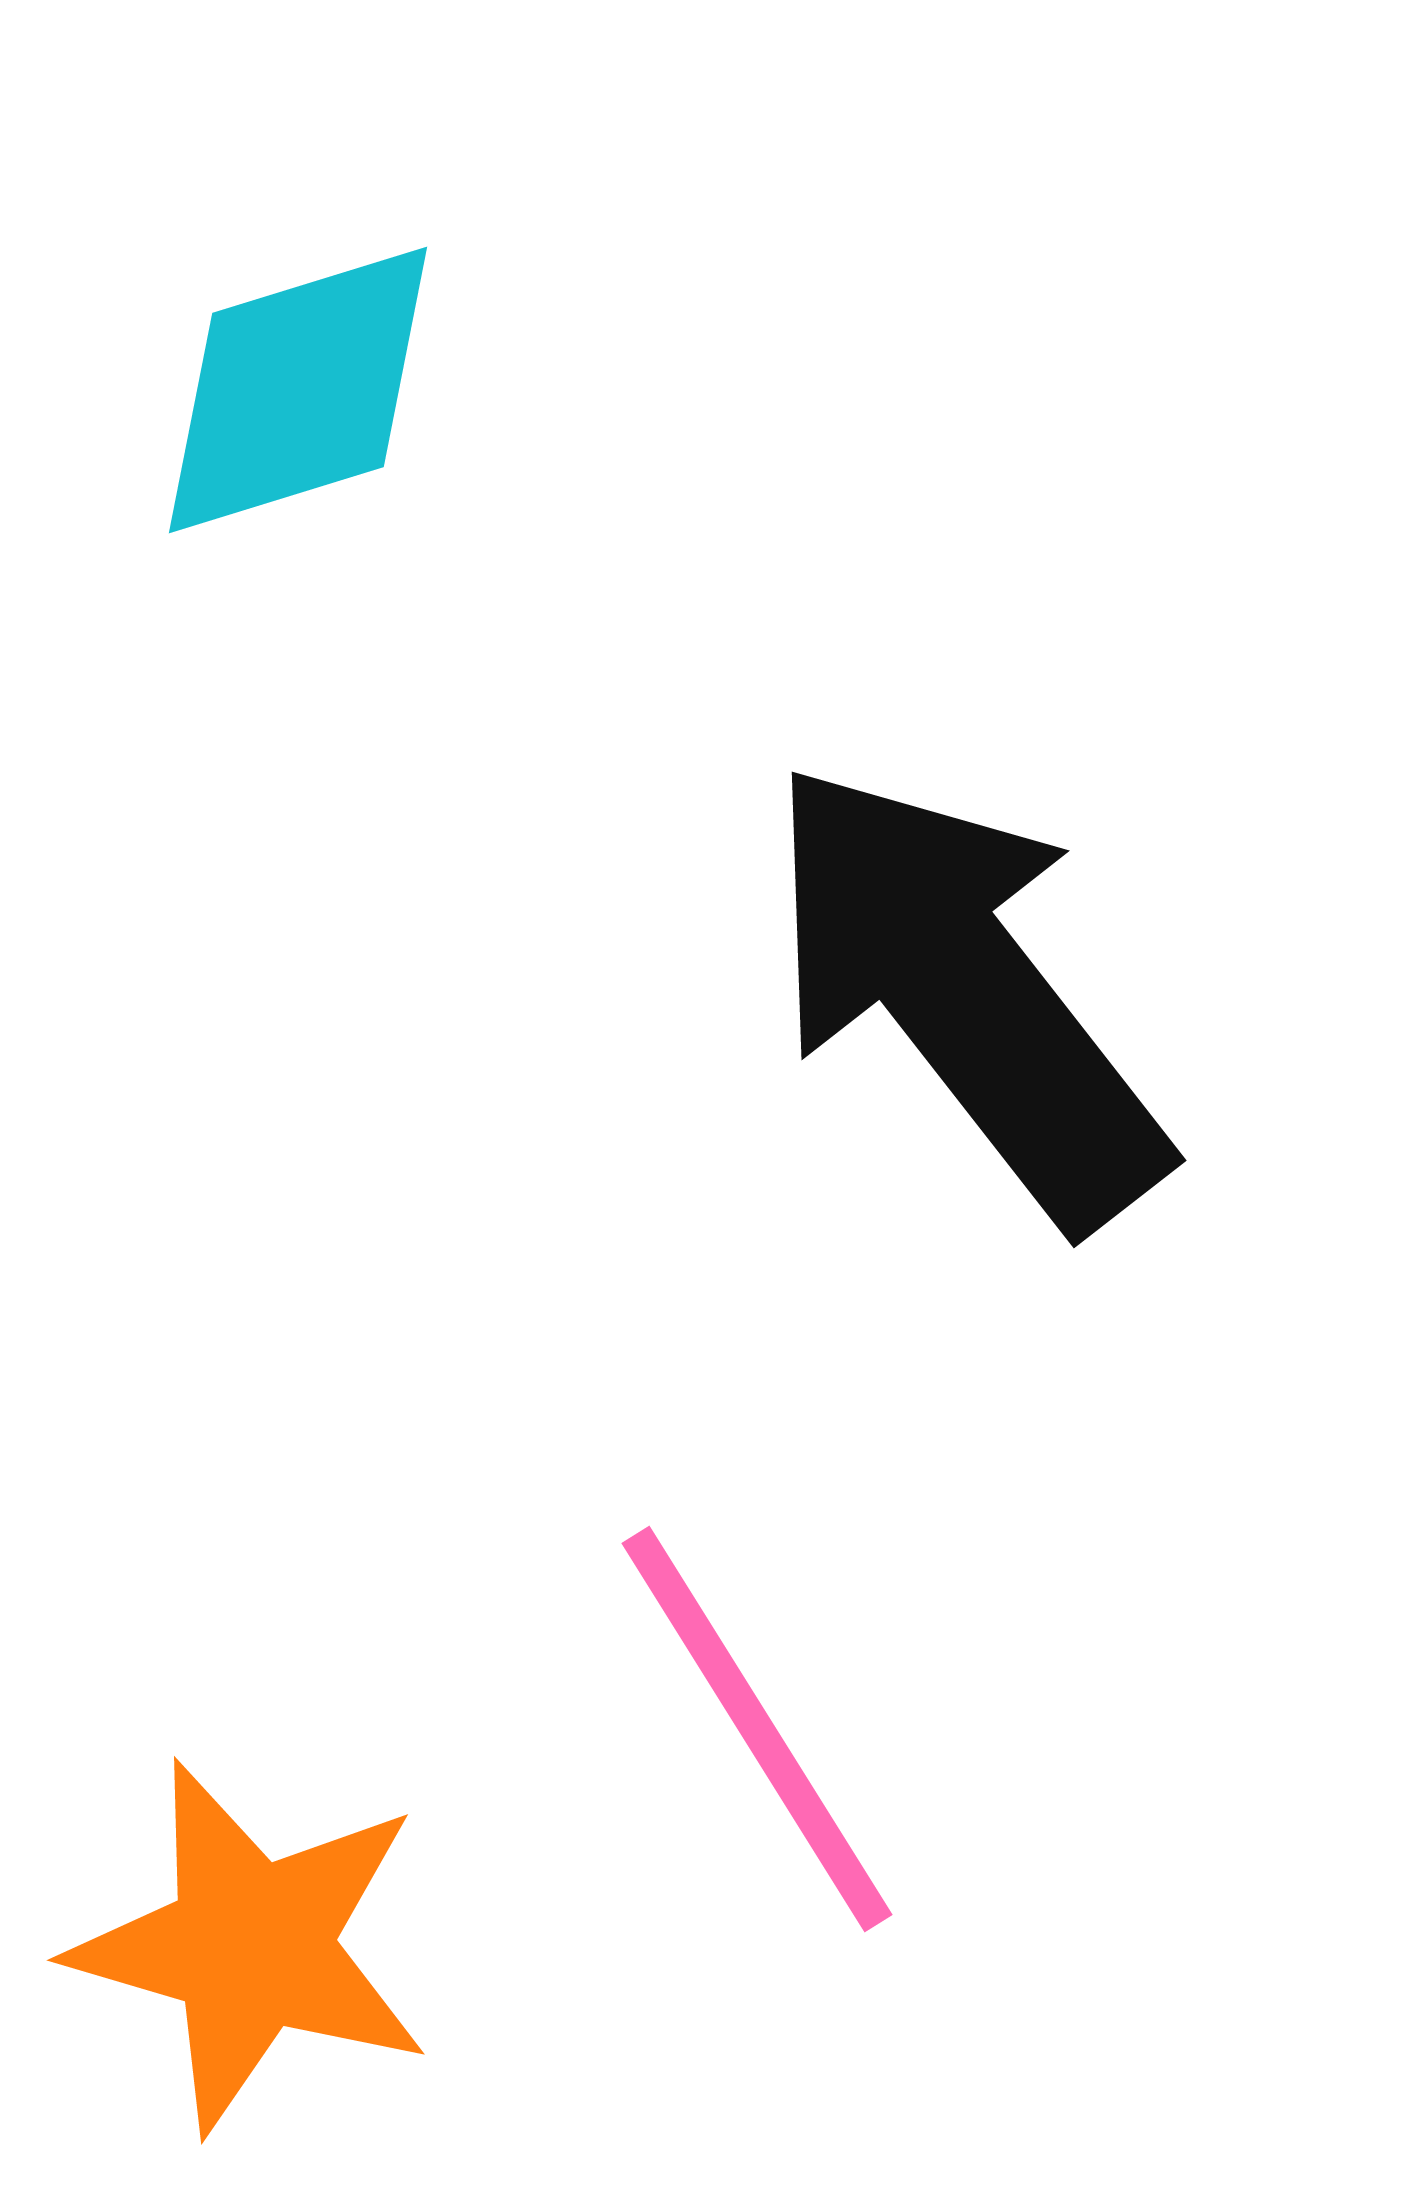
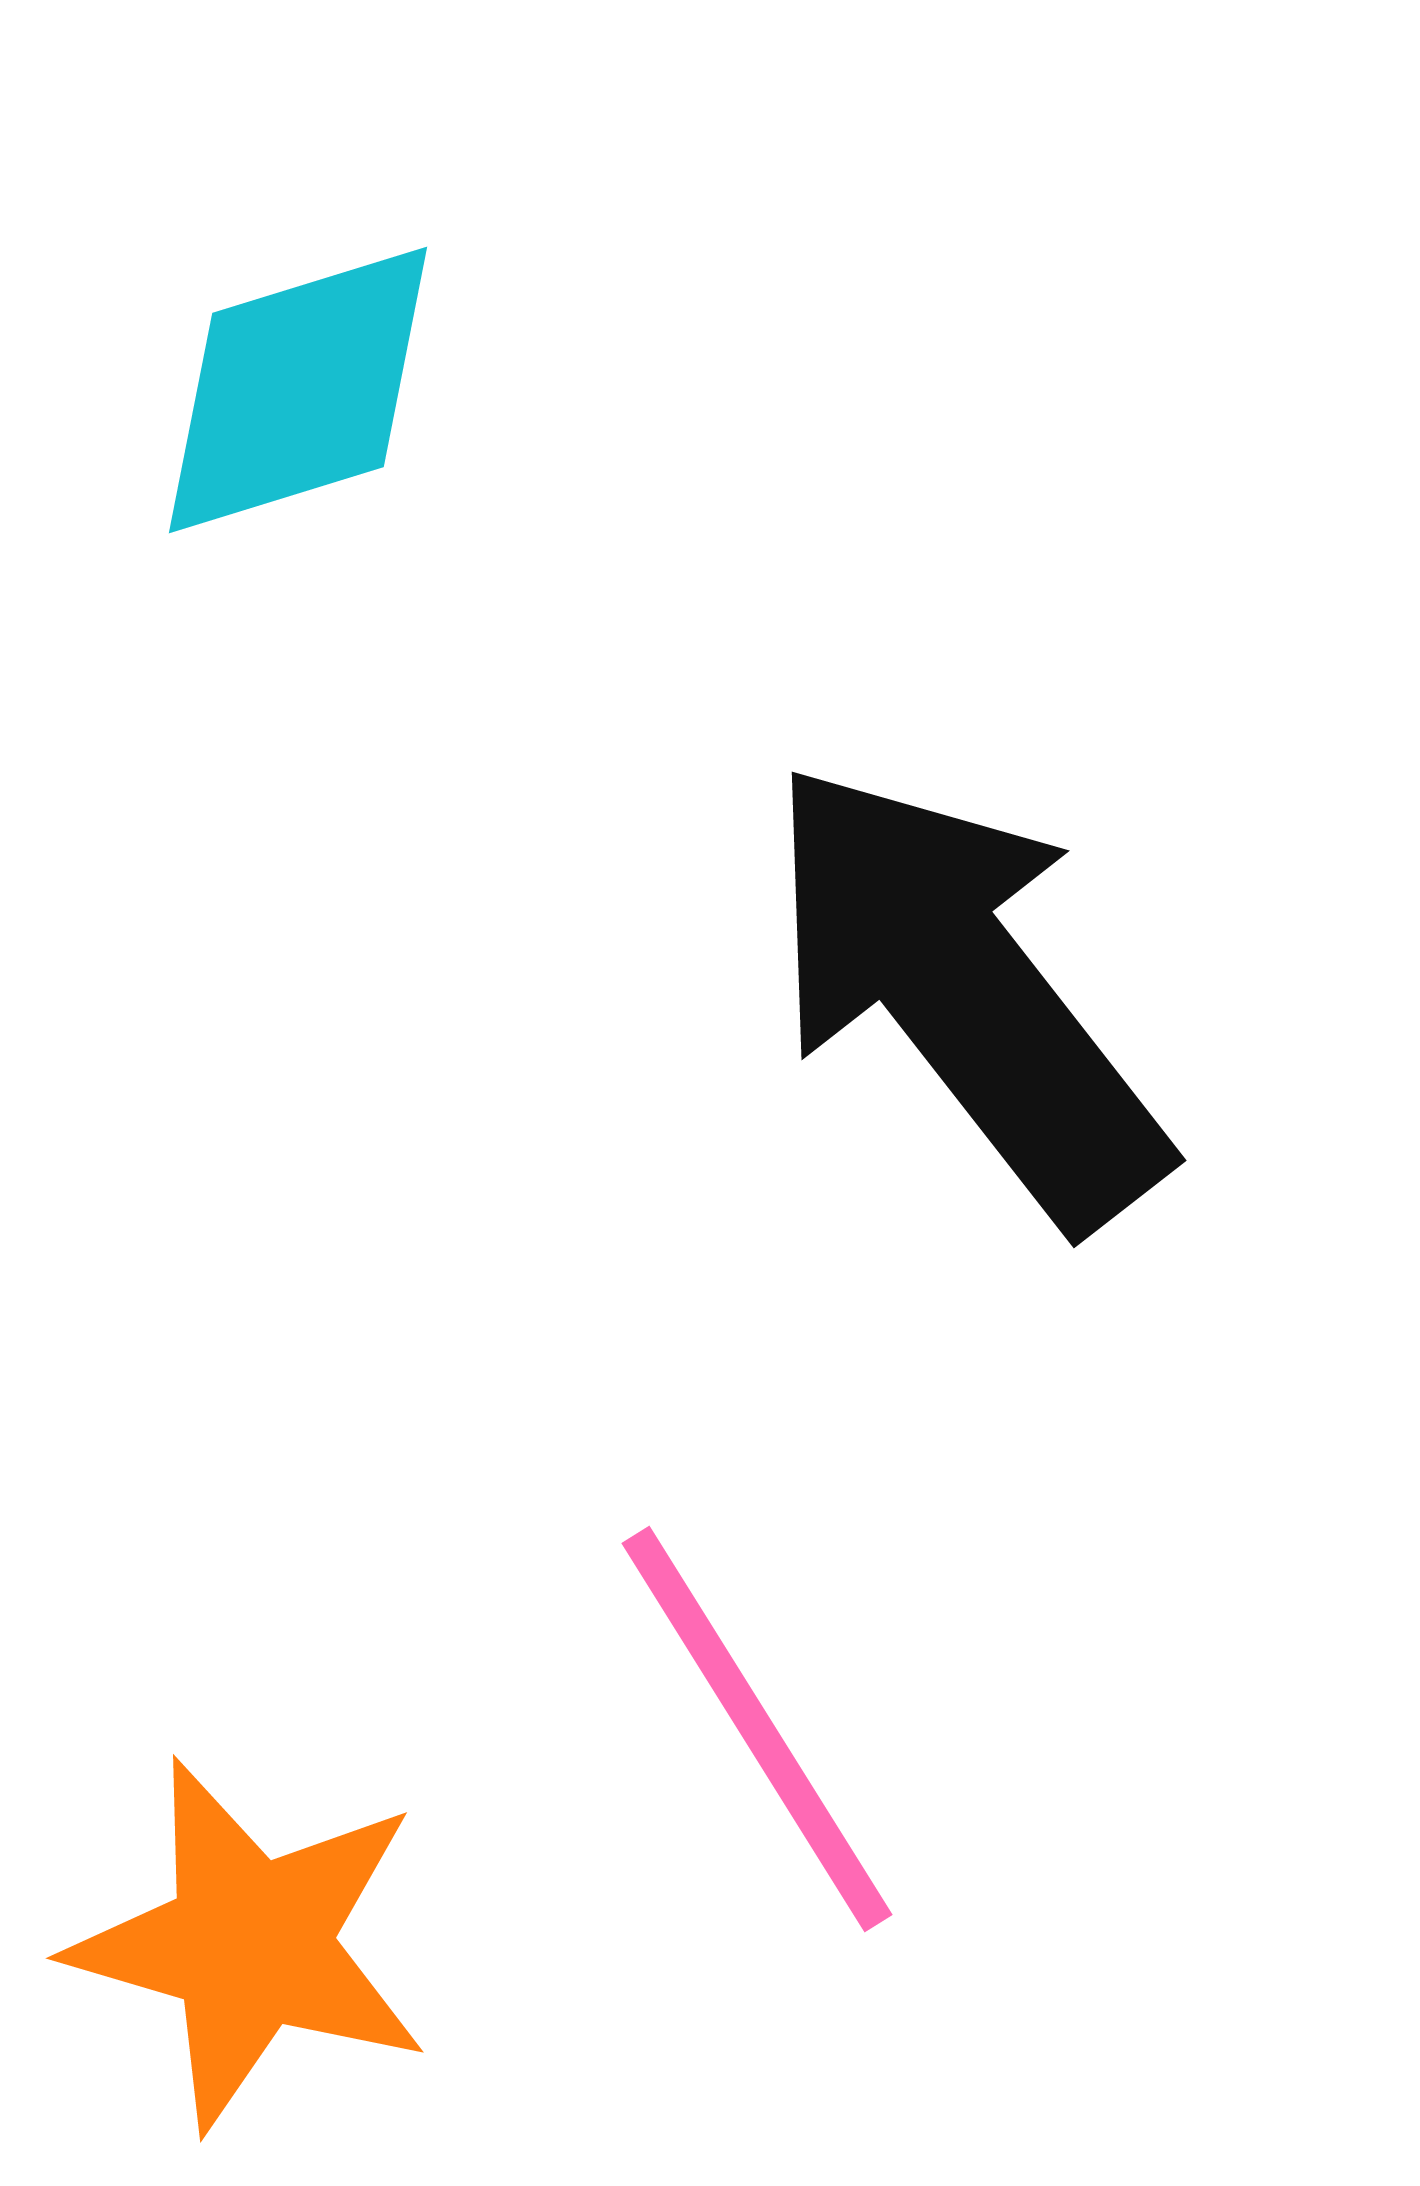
orange star: moved 1 px left, 2 px up
